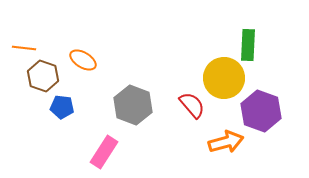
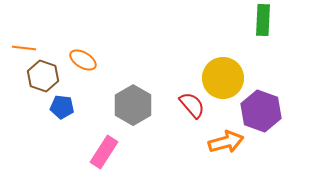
green rectangle: moved 15 px right, 25 px up
yellow circle: moved 1 px left
gray hexagon: rotated 9 degrees clockwise
